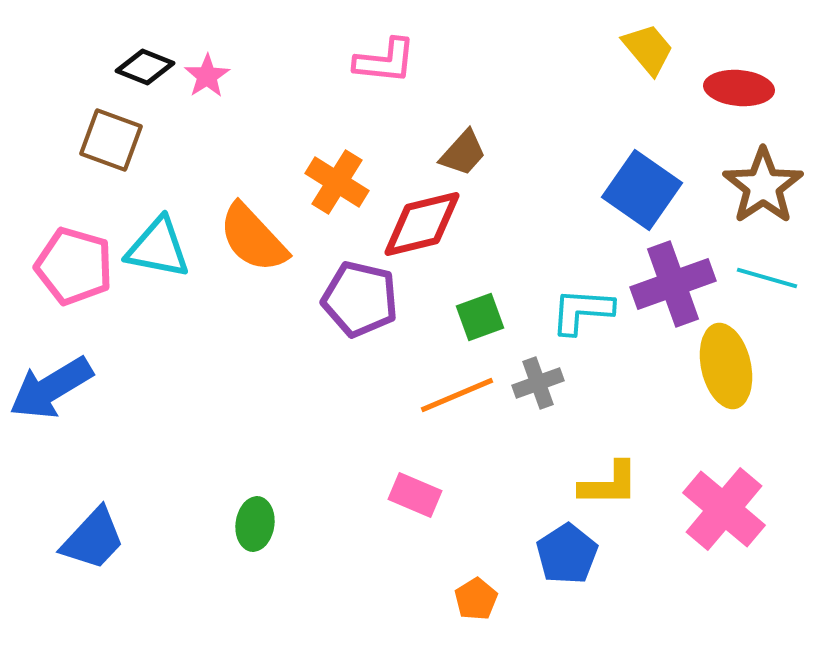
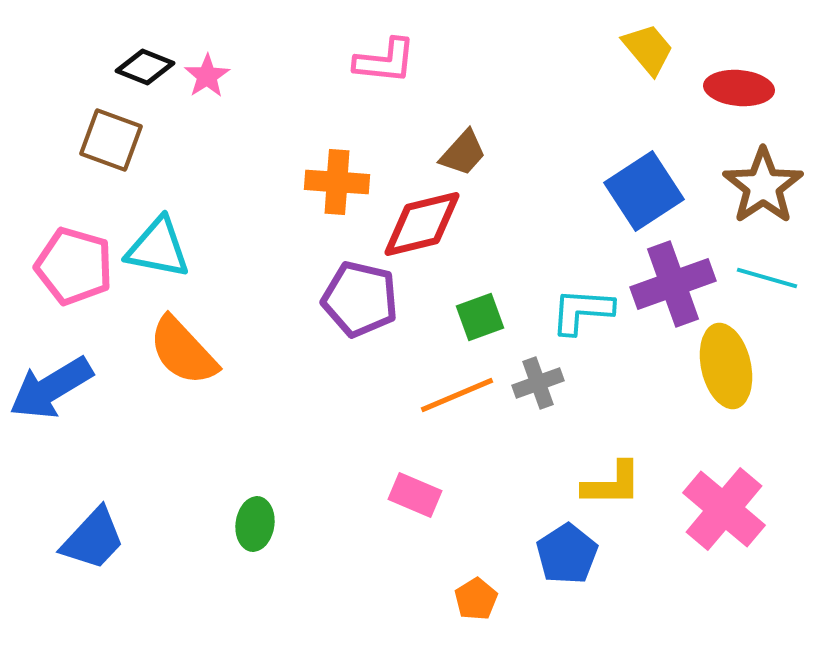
orange cross: rotated 28 degrees counterclockwise
blue square: moved 2 px right, 1 px down; rotated 22 degrees clockwise
orange semicircle: moved 70 px left, 113 px down
yellow L-shape: moved 3 px right
